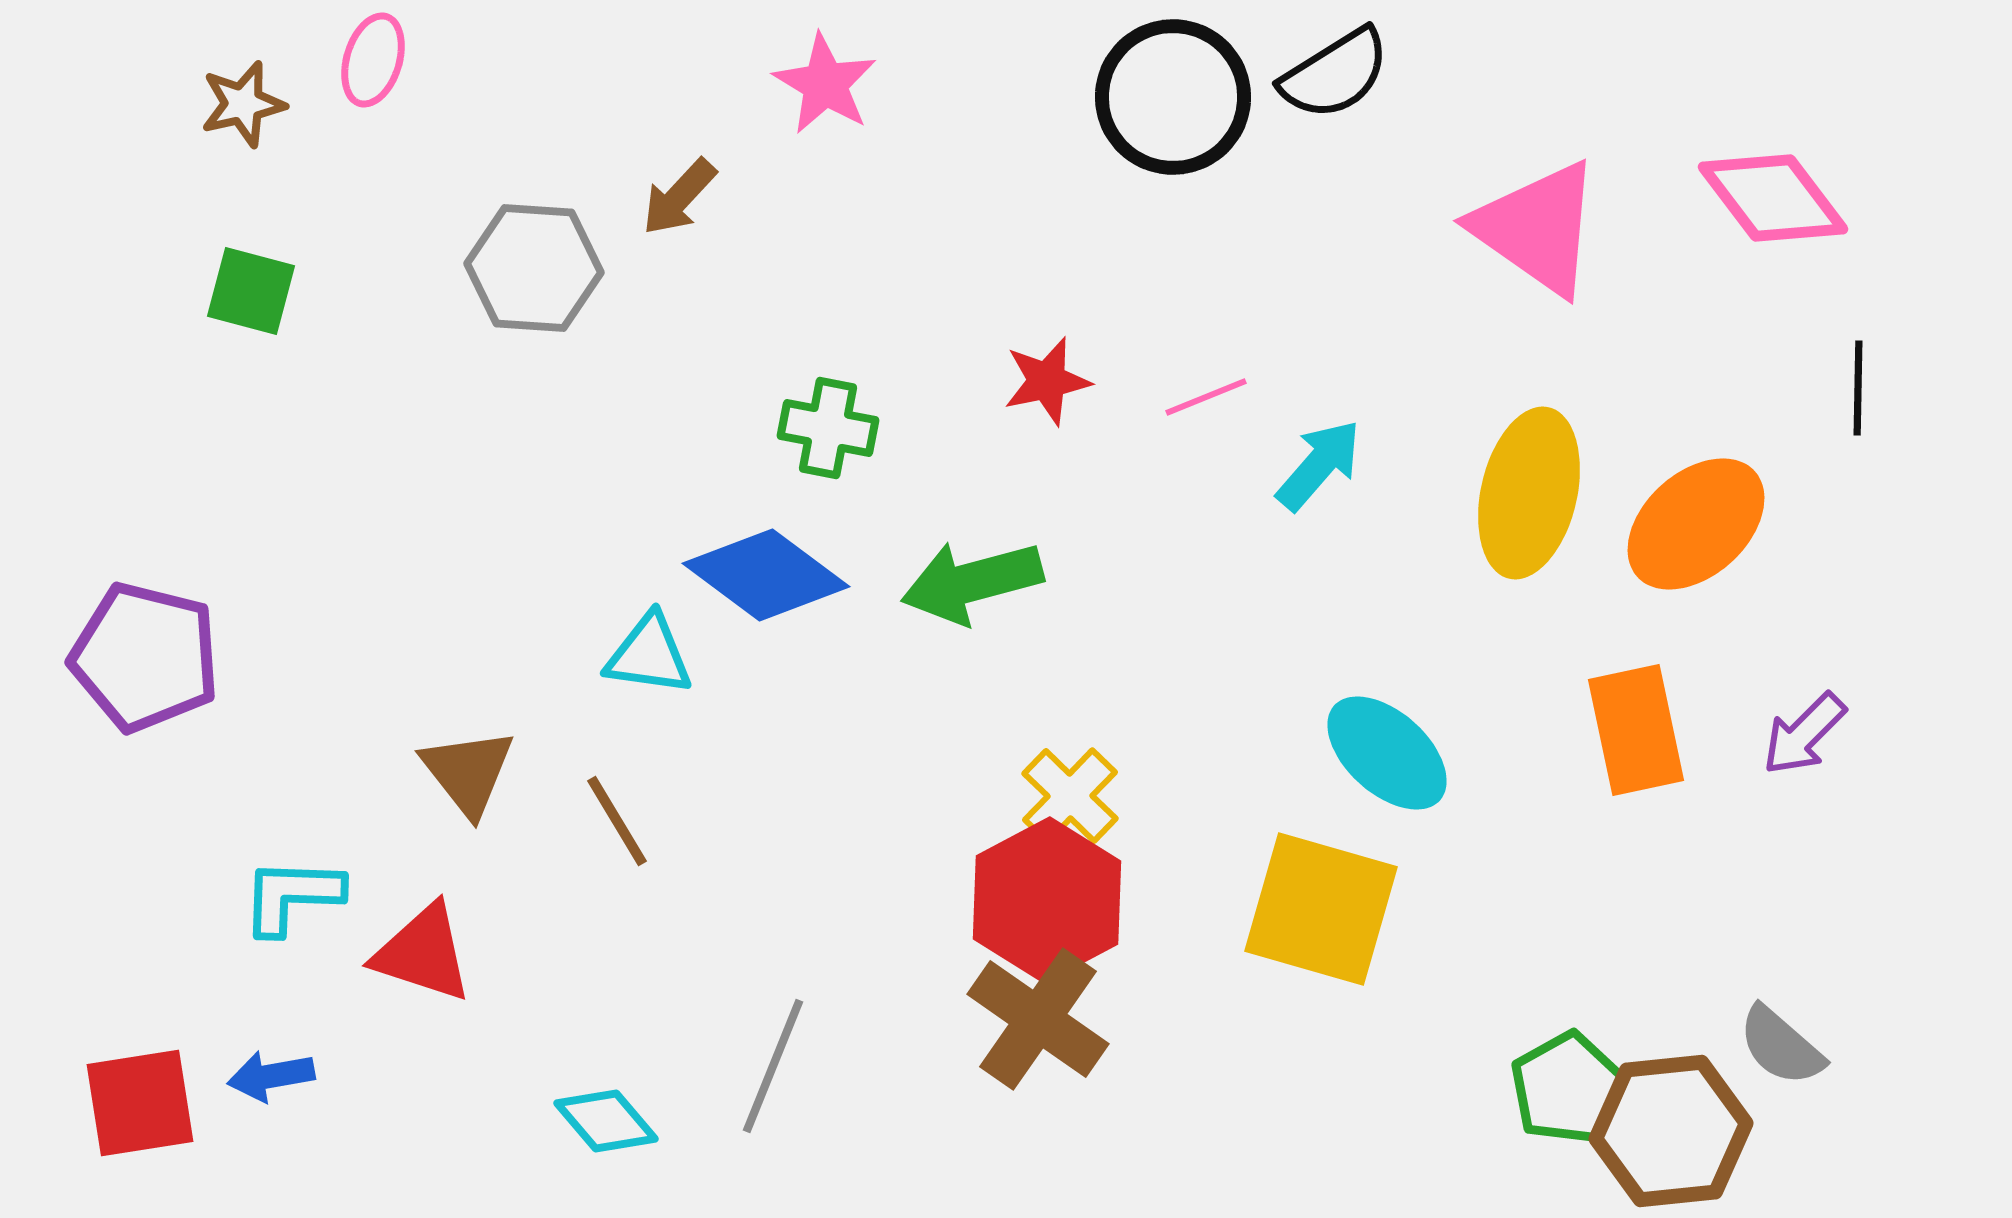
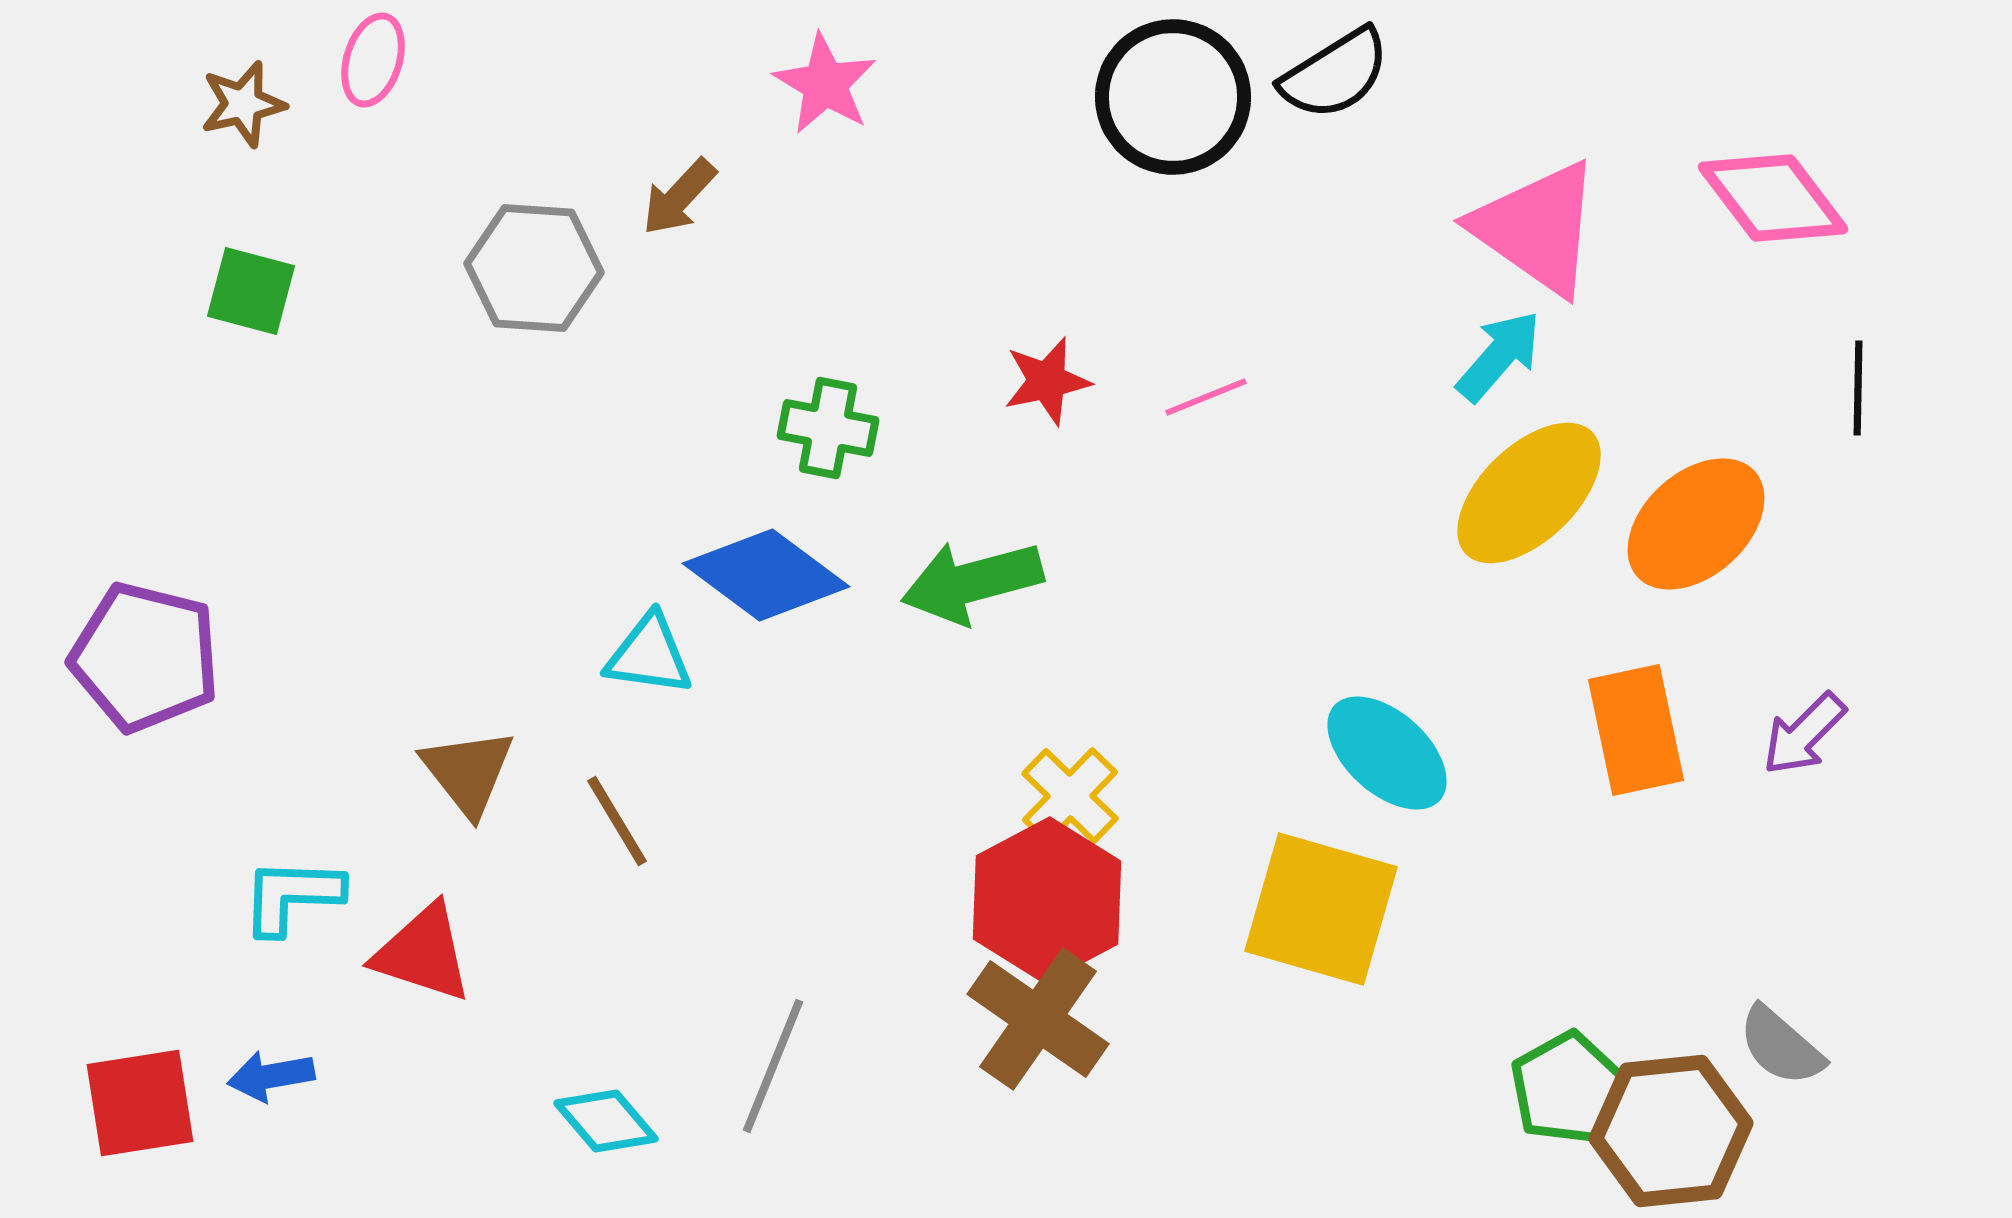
cyan arrow: moved 180 px right, 109 px up
yellow ellipse: rotated 33 degrees clockwise
